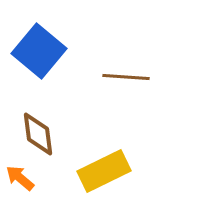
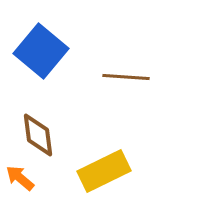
blue square: moved 2 px right
brown diamond: moved 1 px down
